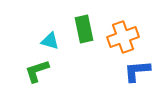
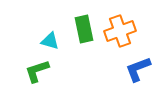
orange cross: moved 3 px left, 6 px up
blue L-shape: moved 1 px right, 2 px up; rotated 16 degrees counterclockwise
